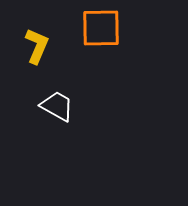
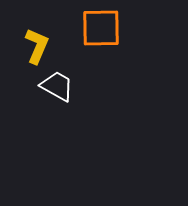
white trapezoid: moved 20 px up
